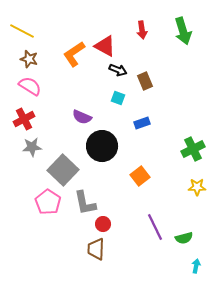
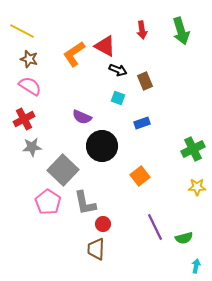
green arrow: moved 2 px left
